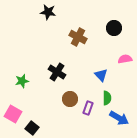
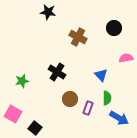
pink semicircle: moved 1 px right, 1 px up
black square: moved 3 px right
